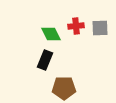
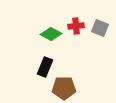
gray square: rotated 24 degrees clockwise
green diamond: rotated 35 degrees counterclockwise
black rectangle: moved 7 px down
